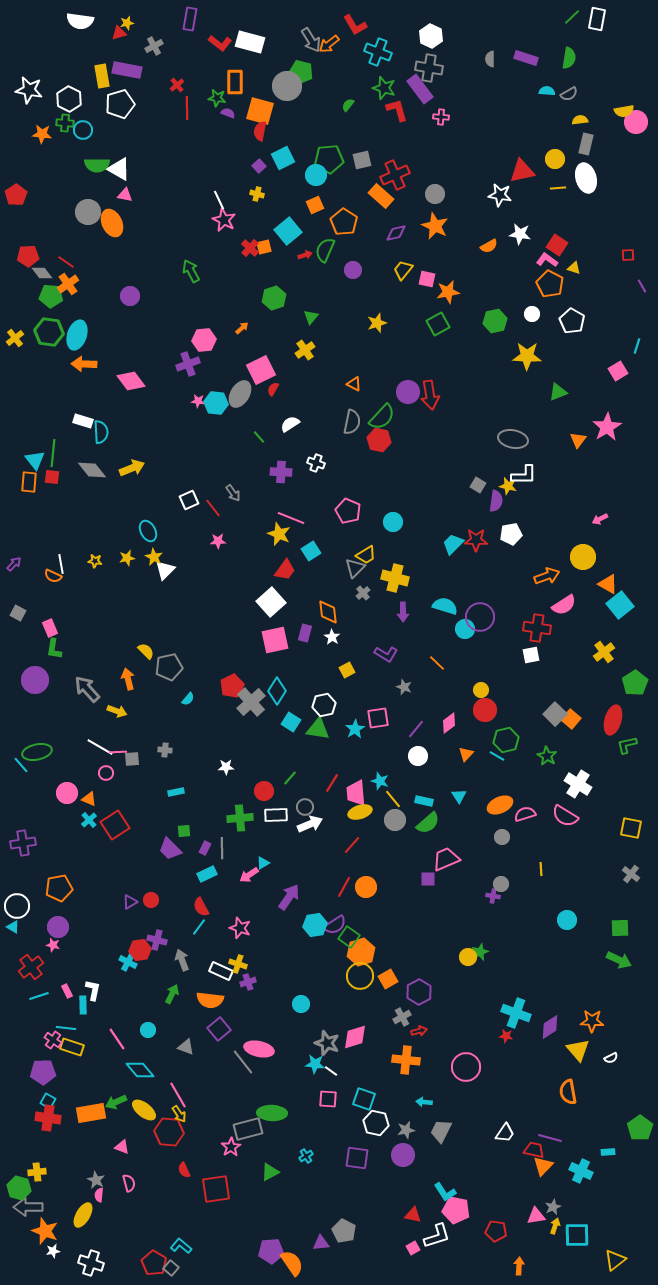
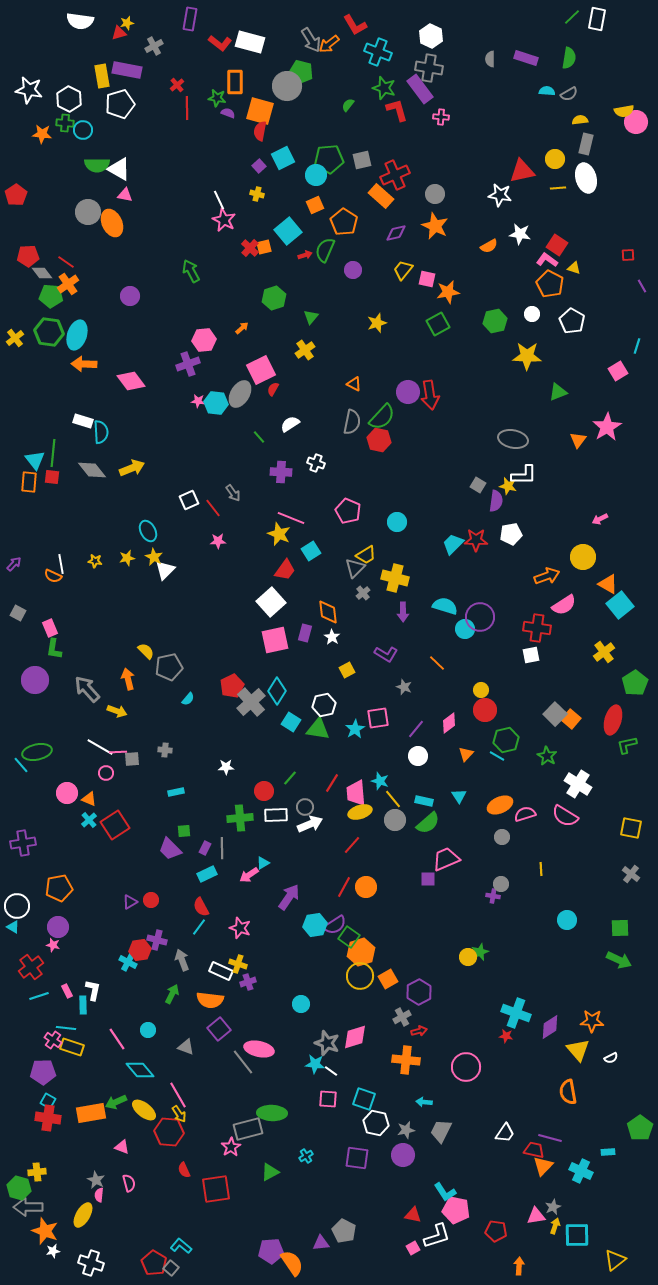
cyan circle at (393, 522): moved 4 px right
